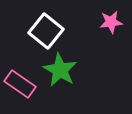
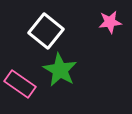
pink star: moved 1 px left
